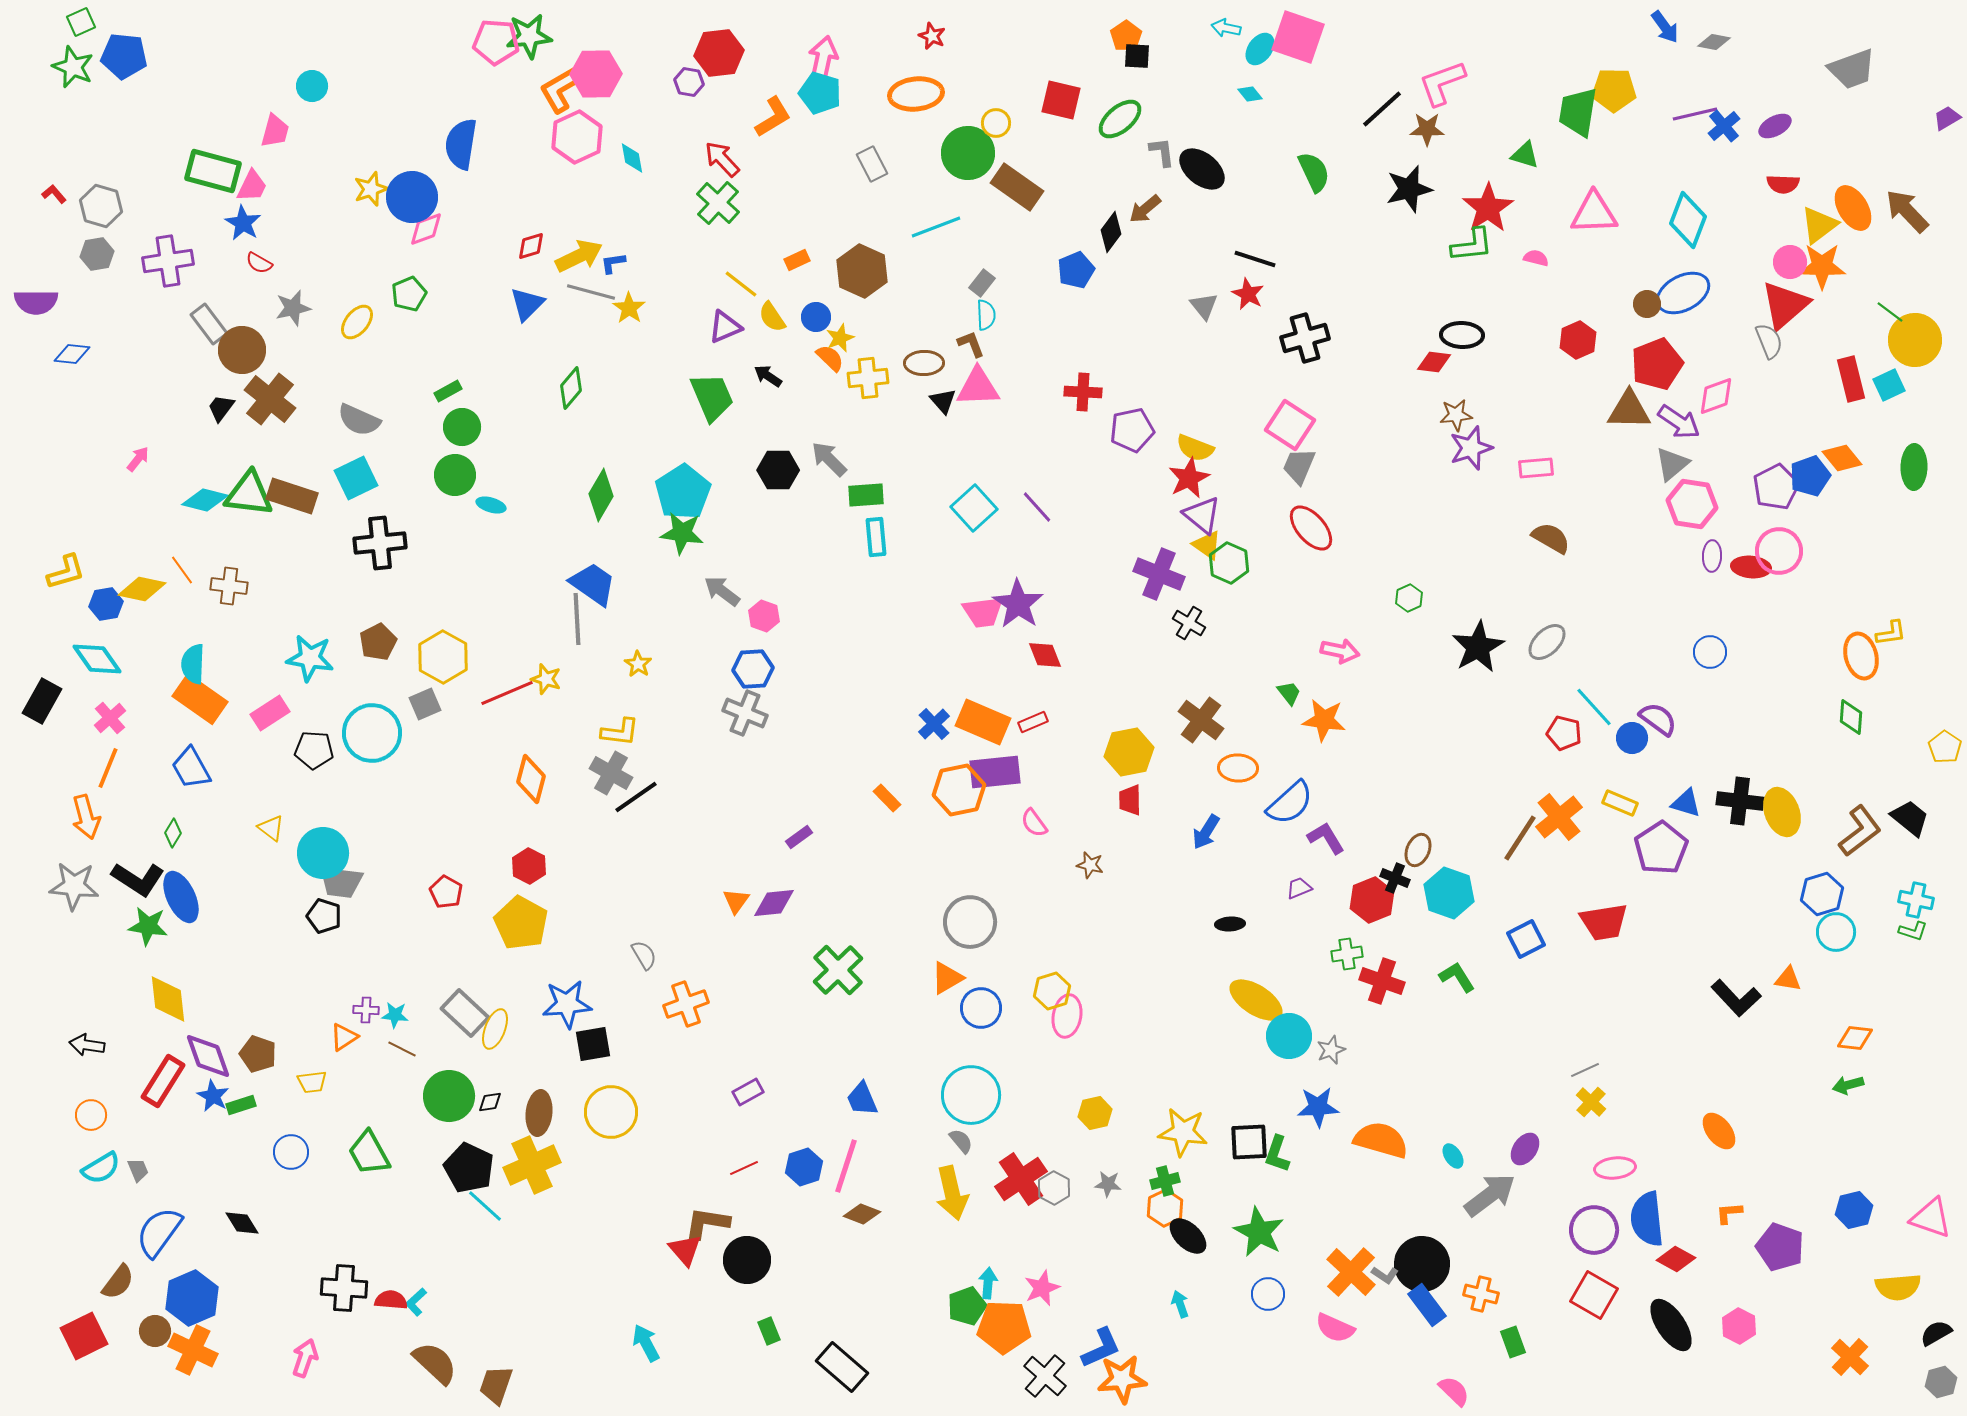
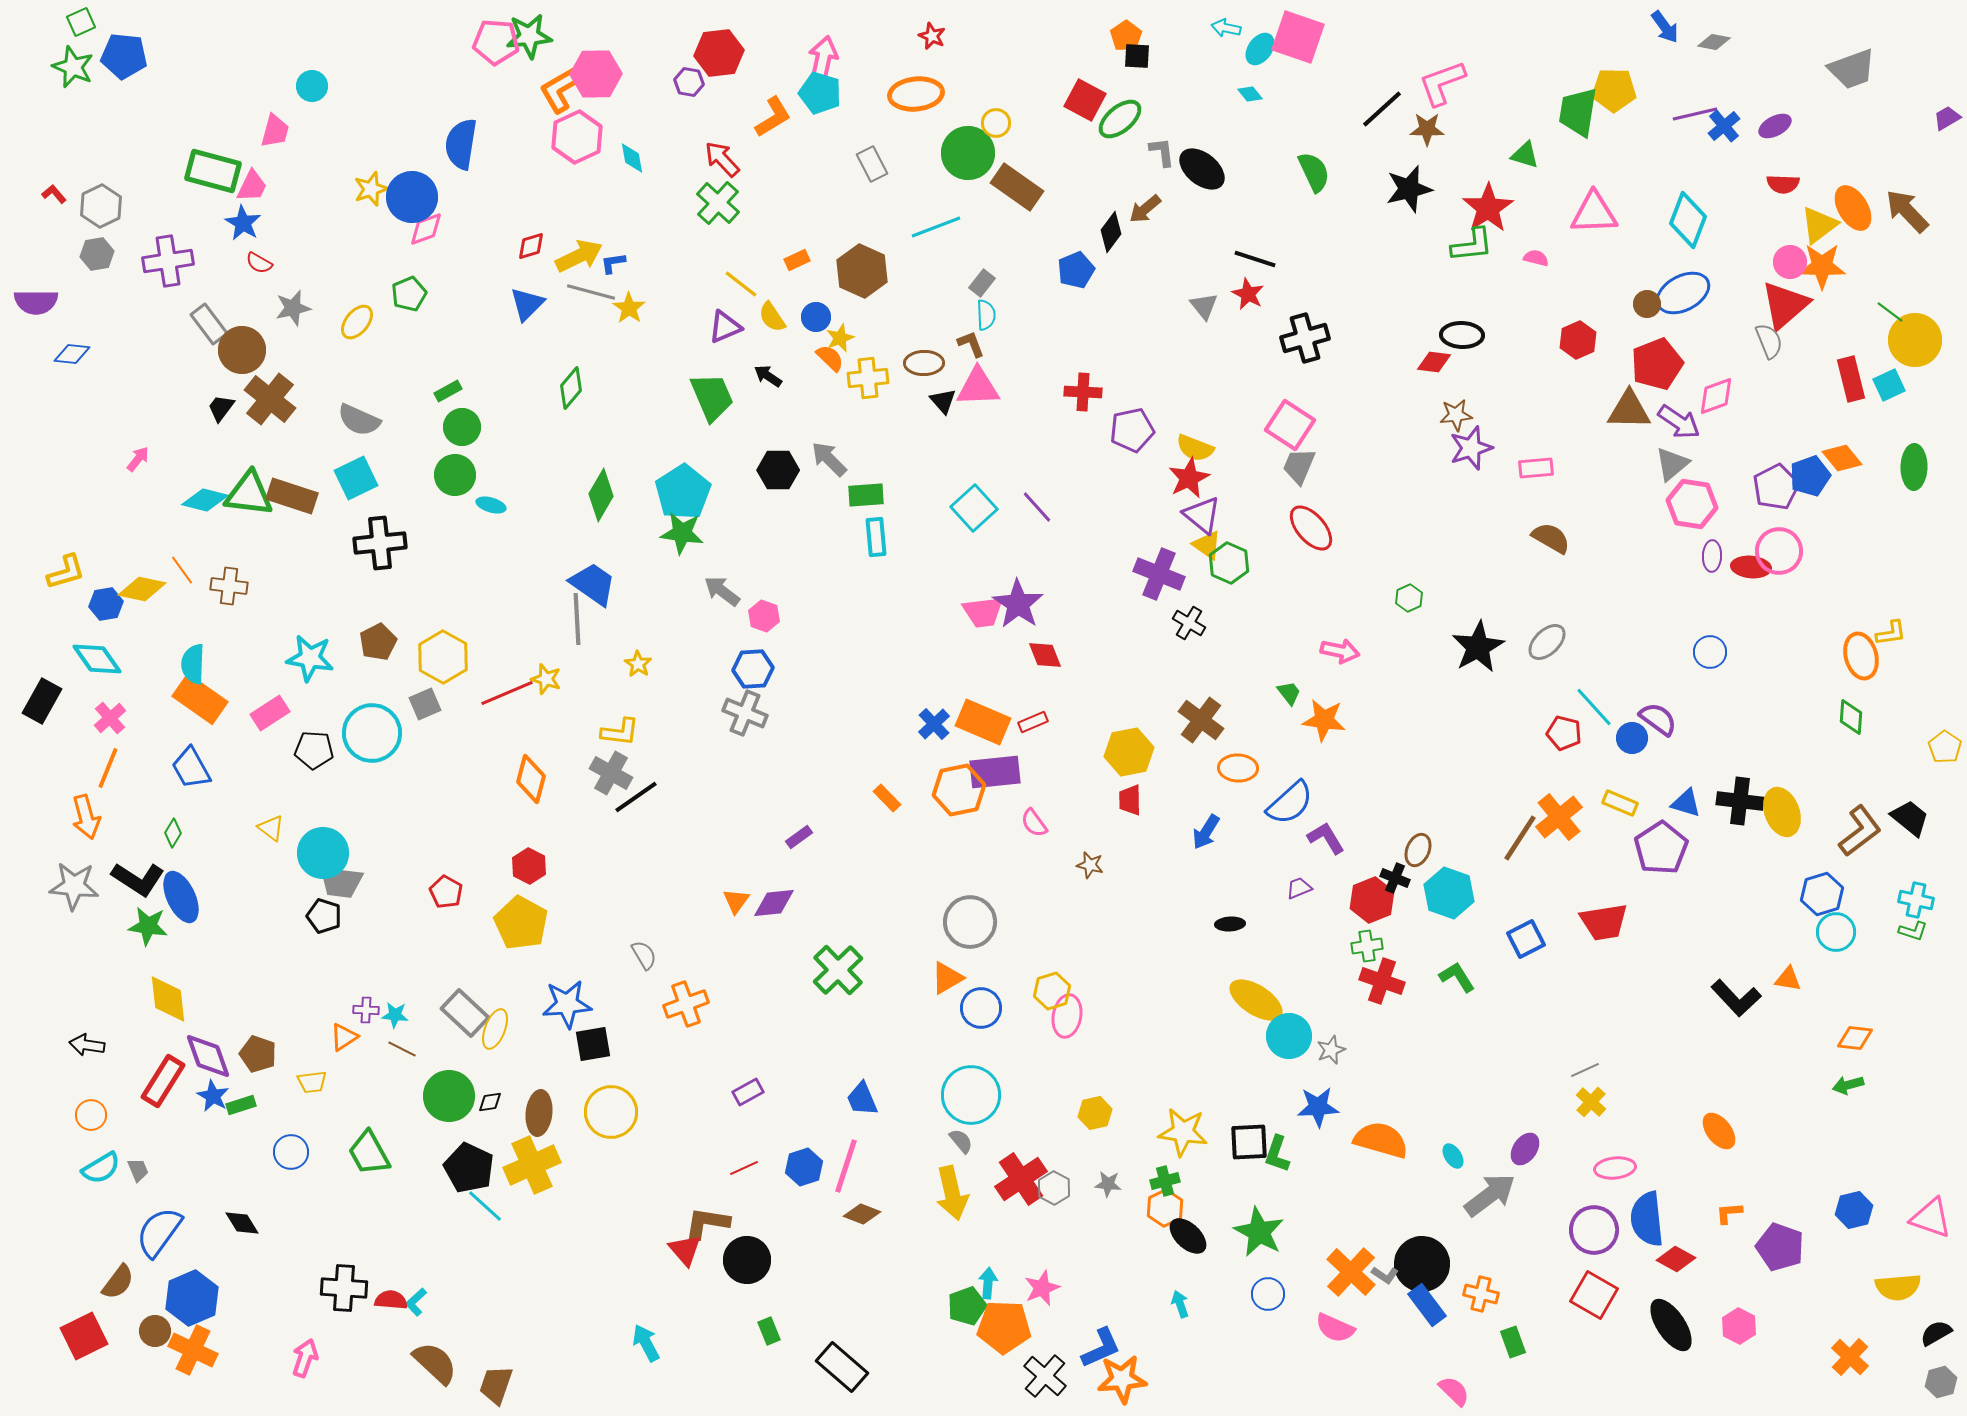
red square at (1061, 100): moved 24 px right; rotated 15 degrees clockwise
gray hexagon at (101, 206): rotated 18 degrees clockwise
green cross at (1347, 954): moved 20 px right, 8 px up
